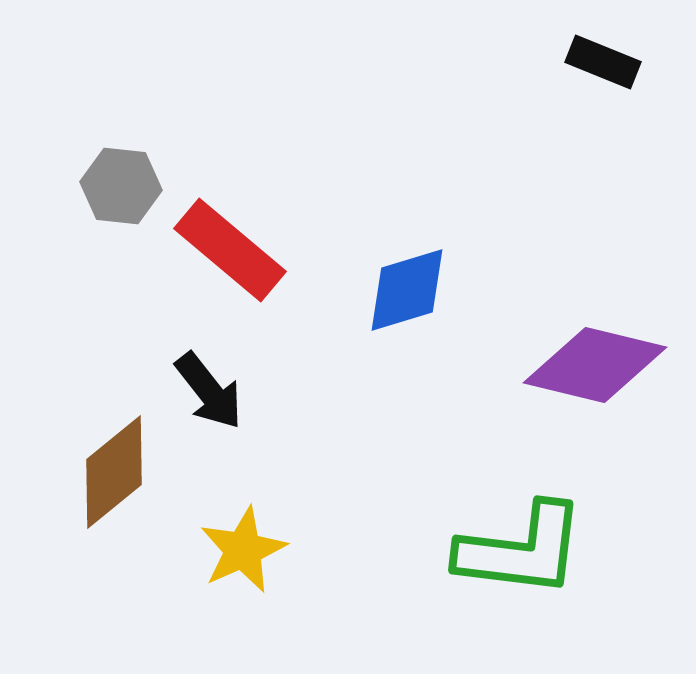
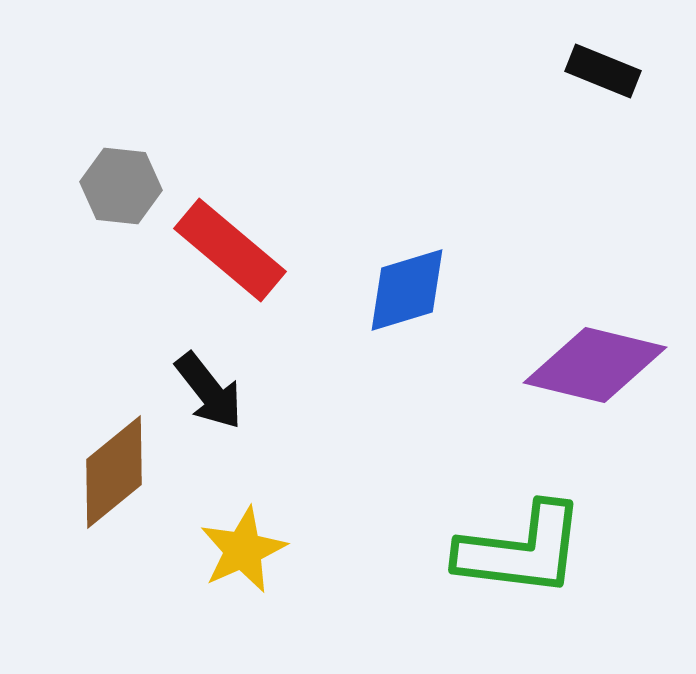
black rectangle: moved 9 px down
